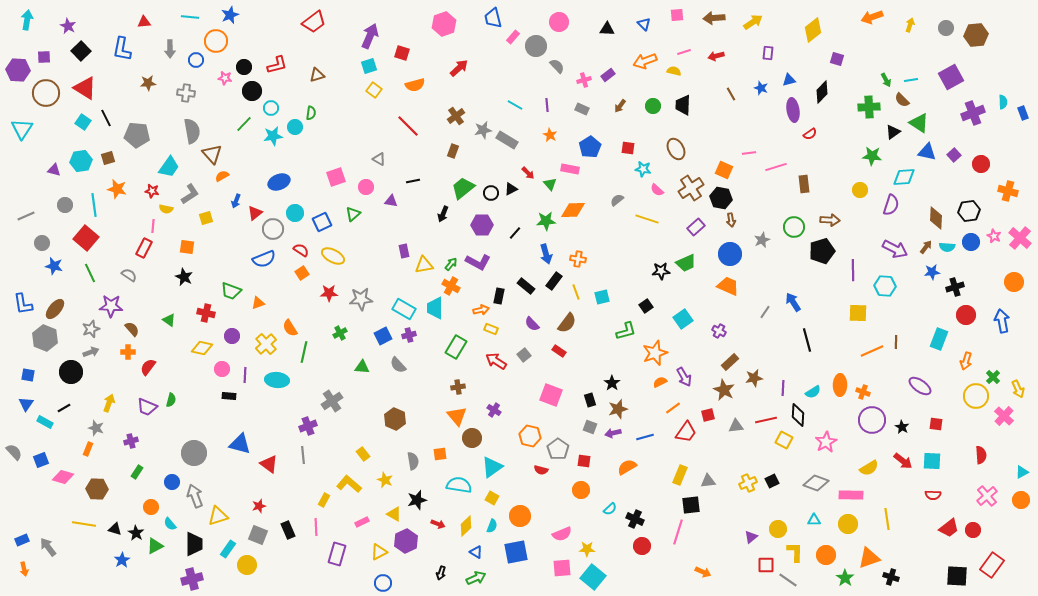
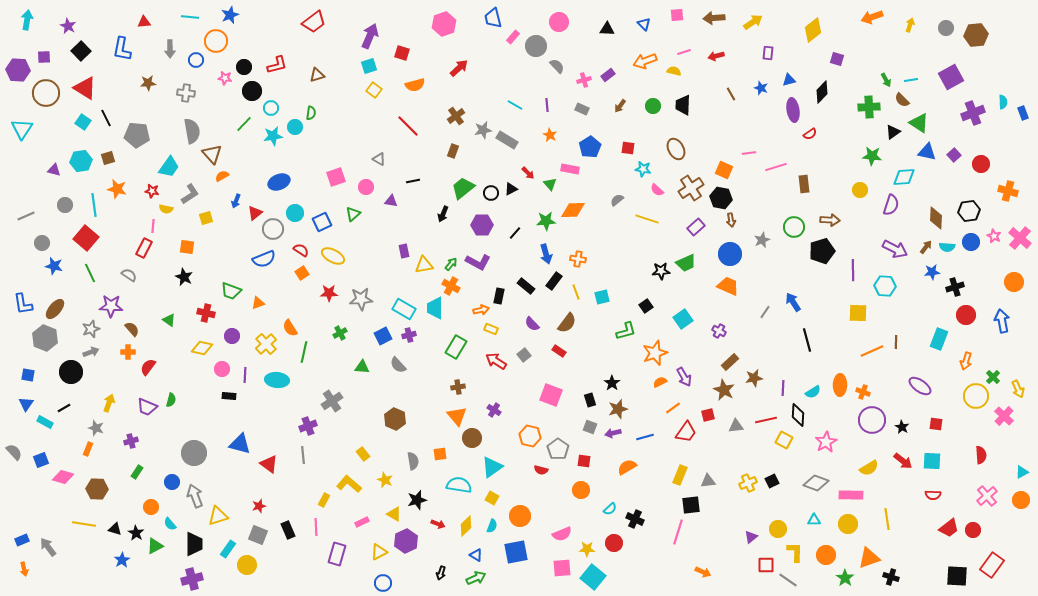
red circle at (642, 546): moved 28 px left, 3 px up
blue triangle at (476, 552): moved 3 px down
